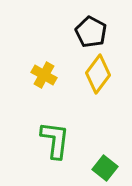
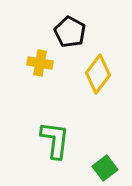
black pentagon: moved 21 px left
yellow cross: moved 4 px left, 12 px up; rotated 20 degrees counterclockwise
green square: rotated 15 degrees clockwise
